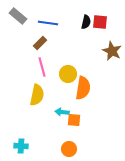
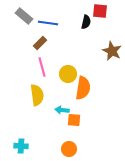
gray rectangle: moved 6 px right
red square: moved 11 px up
yellow semicircle: rotated 20 degrees counterclockwise
cyan arrow: moved 2 px up
